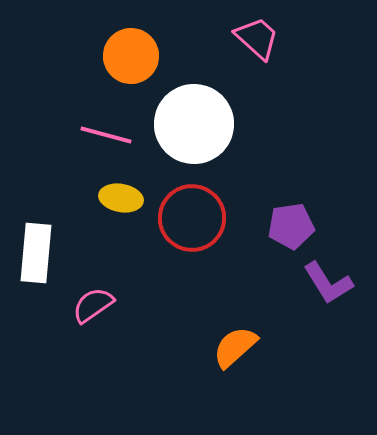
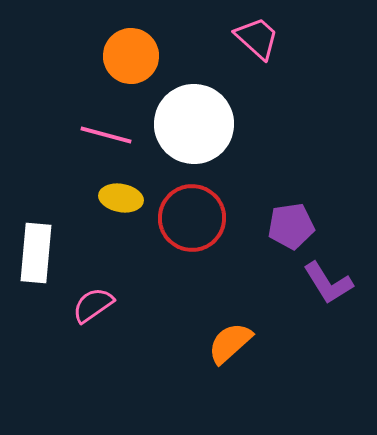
orange semicircle: moved 5 px left, 4 px up
